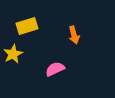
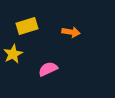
orange arrow: moved 3 px left, 3 px up; rotated 66 degrees counterclockwise
pink semicircle: moved 7 px left
